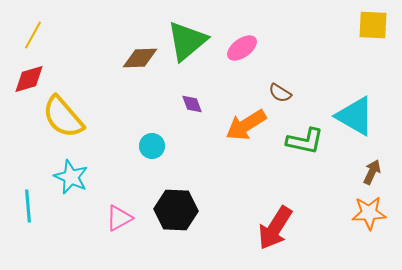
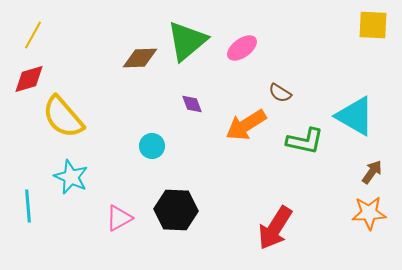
brown arrow: rotated 10 degrees clockwise
